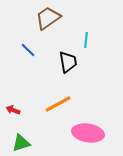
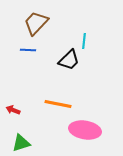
brown trapezoid: moved 12 px left, 5 px down; rotated 12 degrees counterclockwise
cyan line: moved 2 px left, 1 px down
blue line: rotated 42 degrees counterclockwise
black trapezoid: moved 1 px right, 2 px up; rotated 55 degrees clockwise
orange line: rotated 40 degrees clockwise
pink ellipse: moved 3 px left, 3 px up
